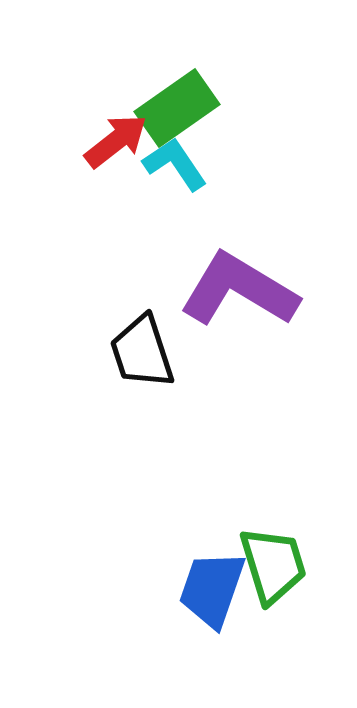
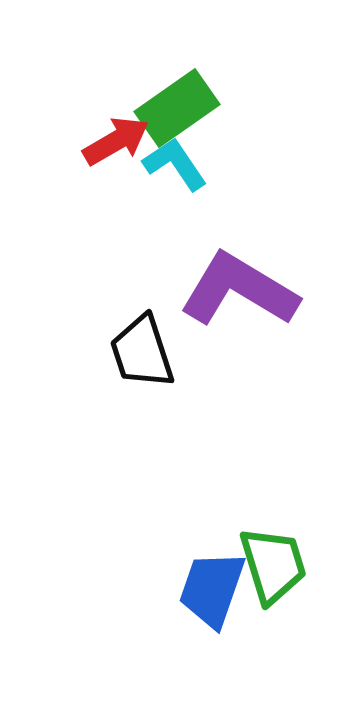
red arrow: rotated 8 degrees clockwise
